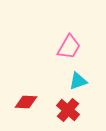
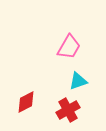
red diamond: rotated 30 degrees counterclockwise
red cross: rotated 20 degrees clockwise
